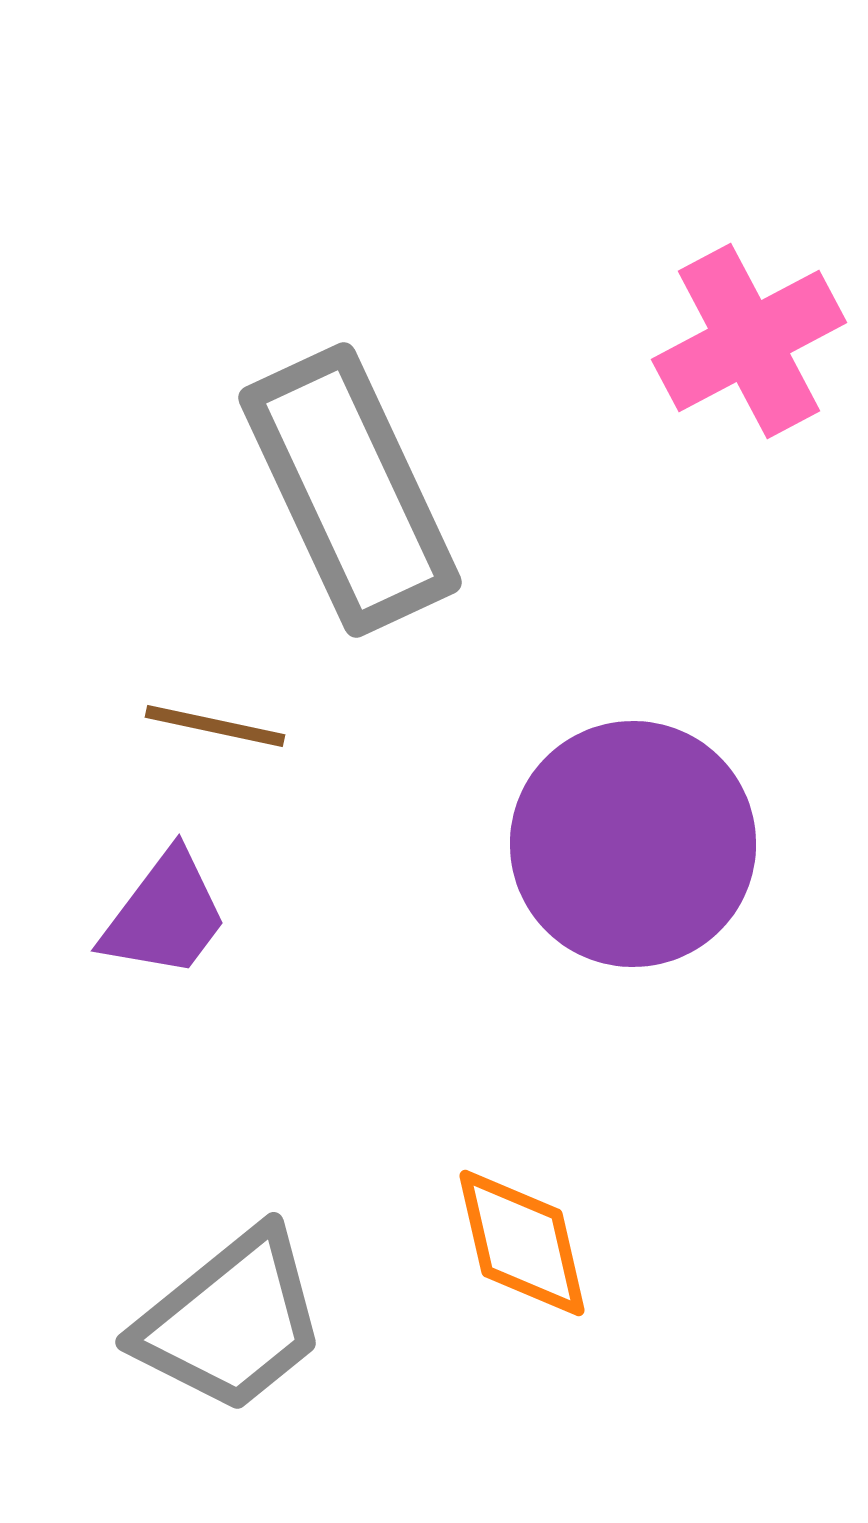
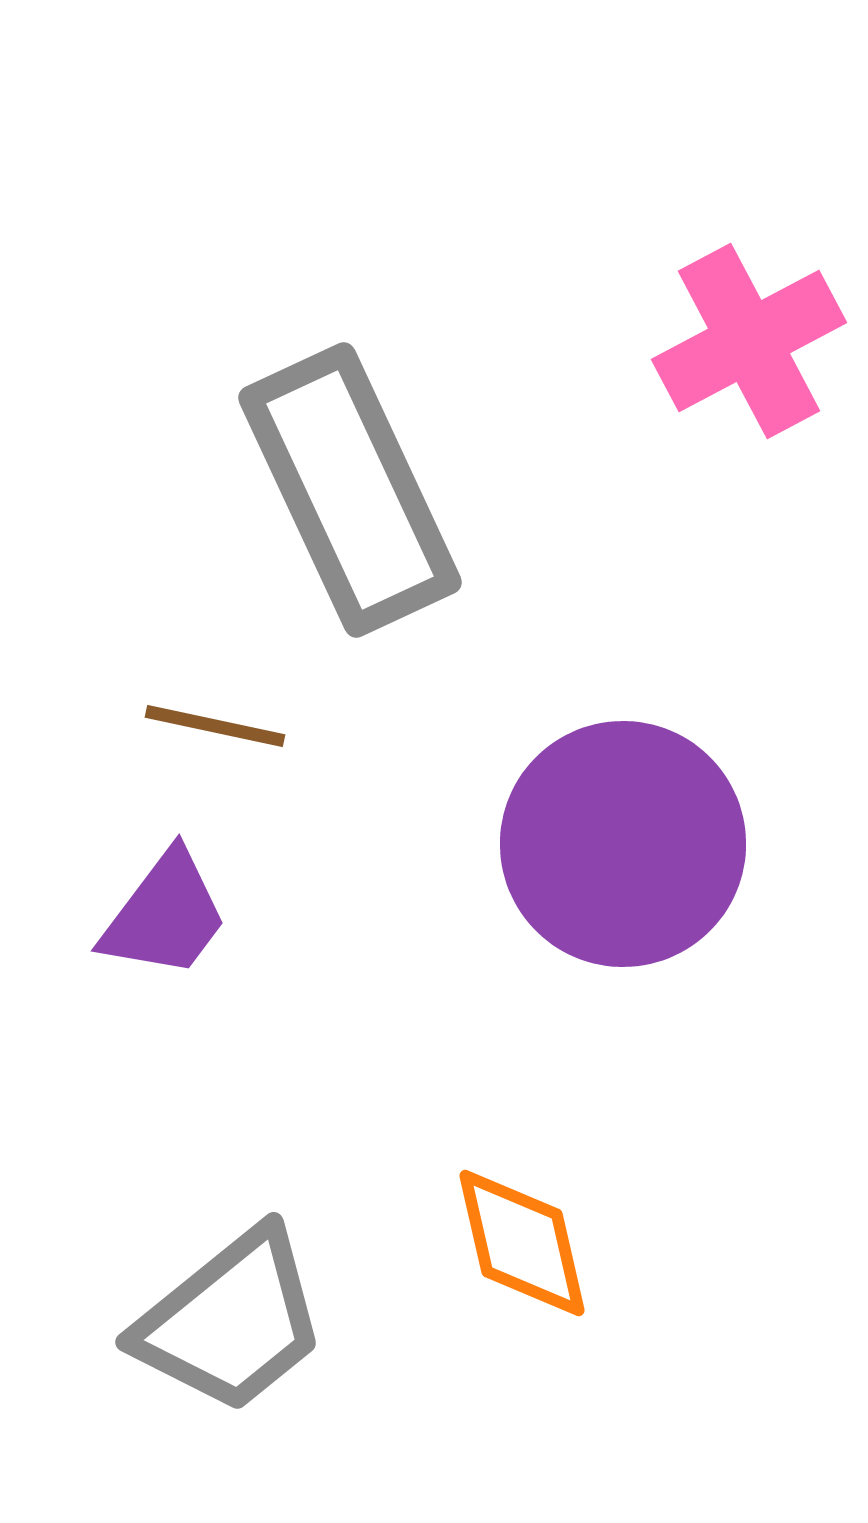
purple circle: moved 10 px left
